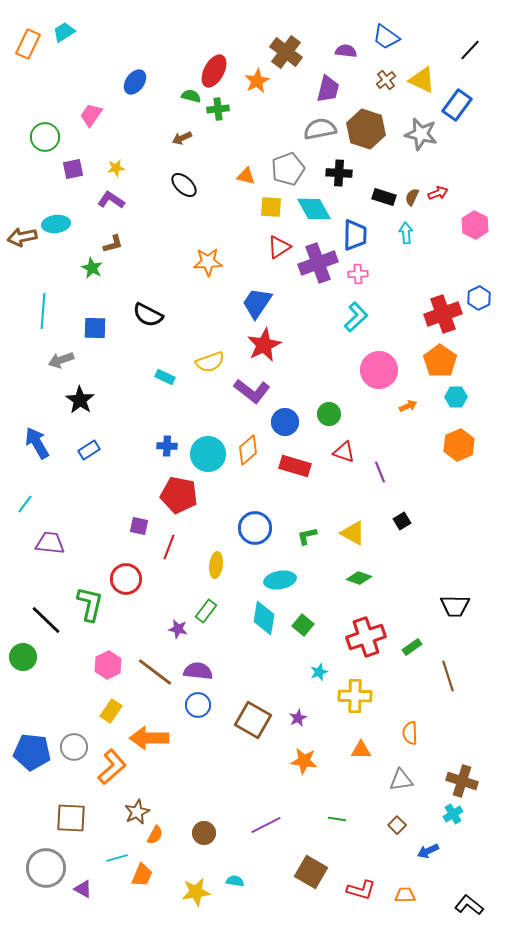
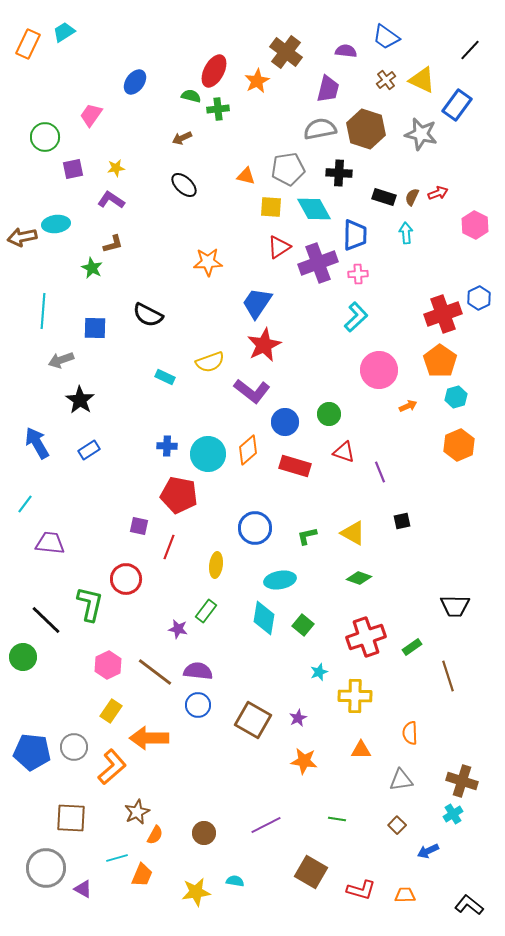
gray pentagon at (288, 169): rotated 12 degrees clockwise
cyan hexagon at (456, 397): rotated 15 degrees counterclockwise
black square at (402, 521): rotated 18 degrees clockwise
